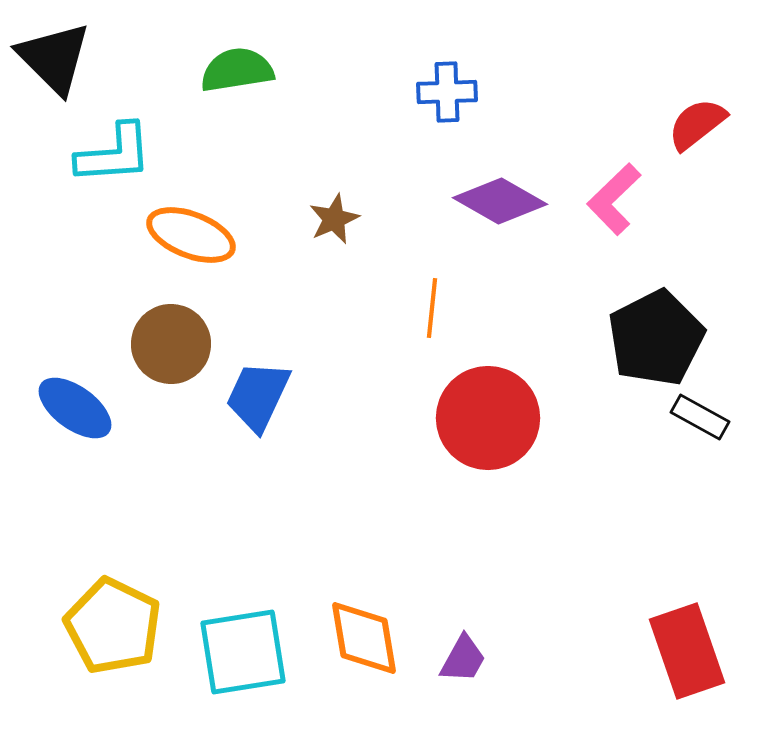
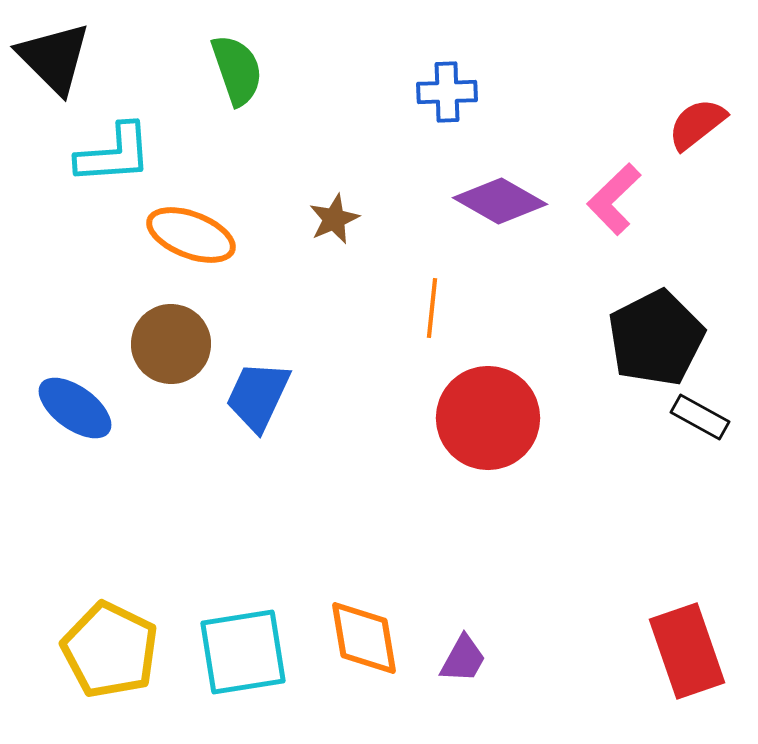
green semicircle: rotated 80 degrees clockwise
yellow pentagon: moved 3 px left, 24 px down
